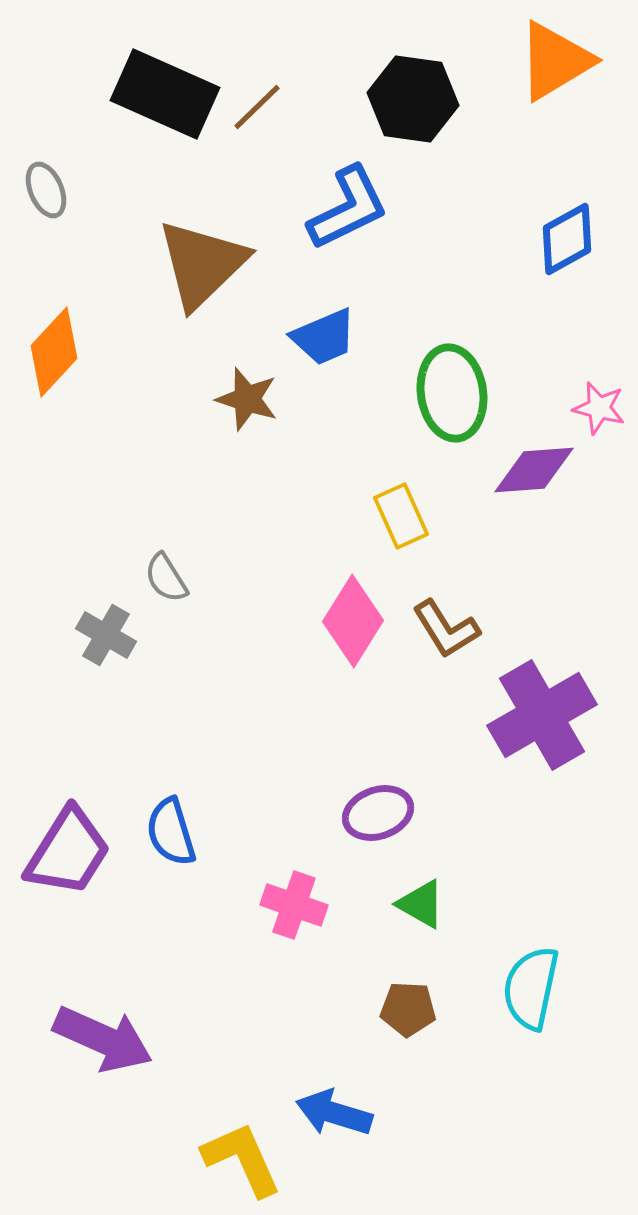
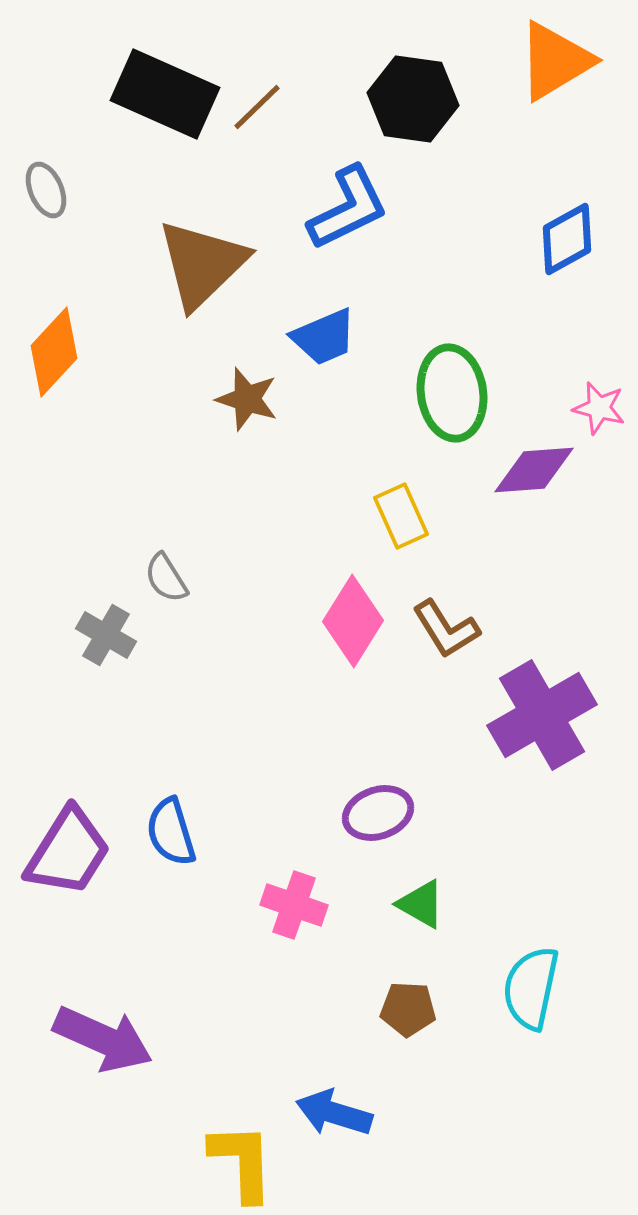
yellow L-shape: moved 3 px down; rotated 22 degrees clockwise
